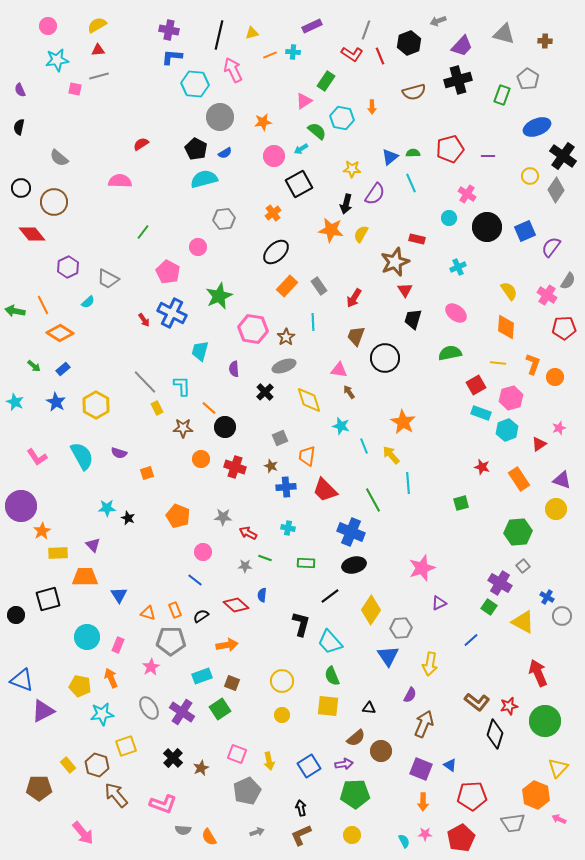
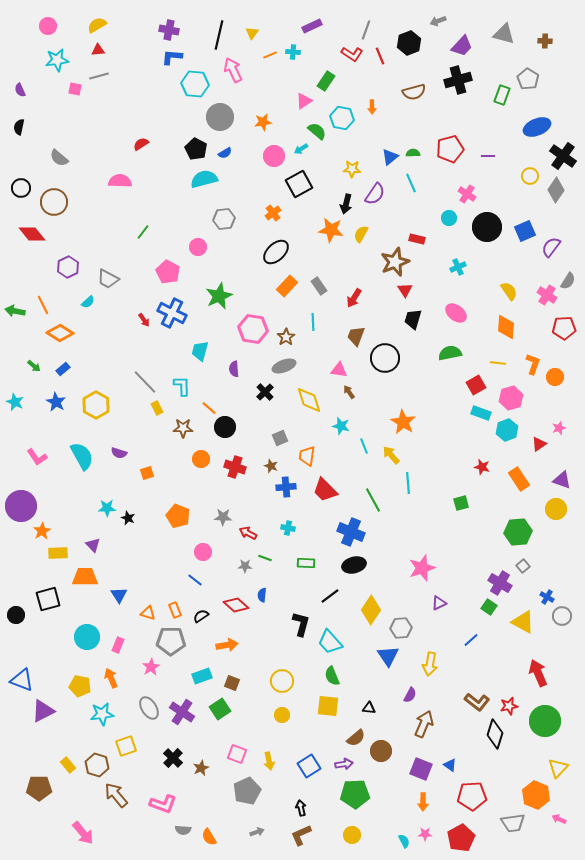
yellow triangle at (252, 33): rotated 40 degrees counterclockwise
